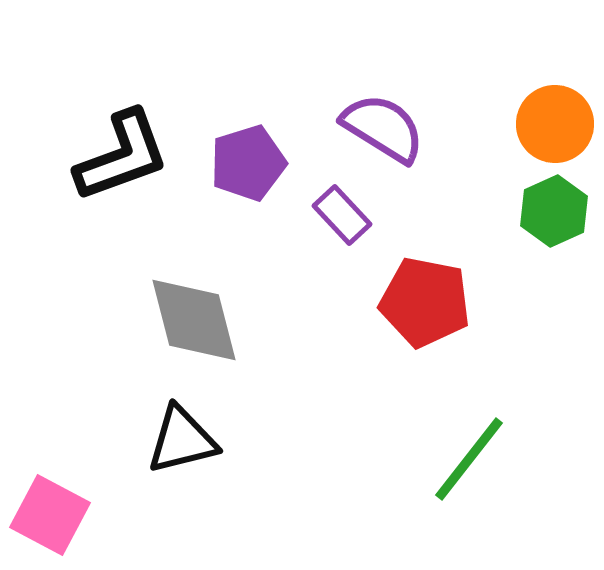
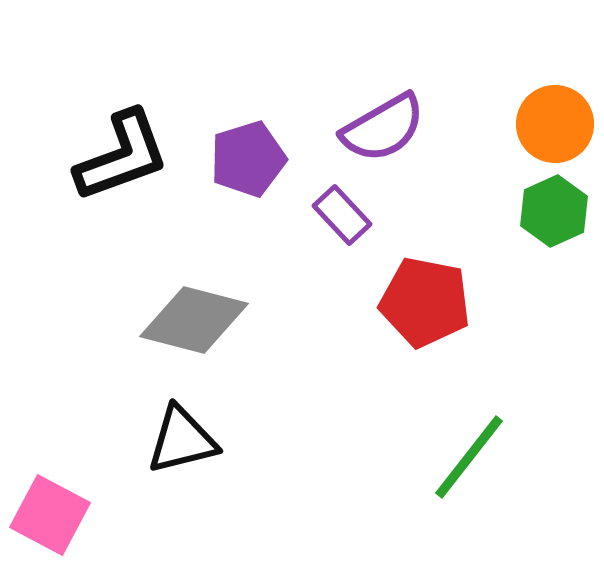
purple semicircle: rotated 118 degrees clockwise
purple pentagon: moved 4 px up
gray diamond: rotated 61 degrees counterclockwise
green line: moved 2 px up
